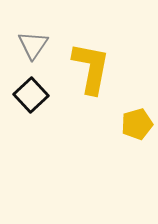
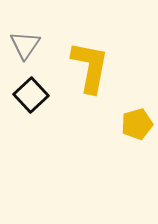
gray triangle: moved 8 px left
yellow L-shape: moved 1 px left, 1 px up
